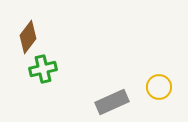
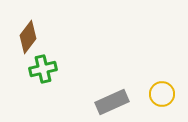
yellow circle: moved 3 px right, 7 px down
